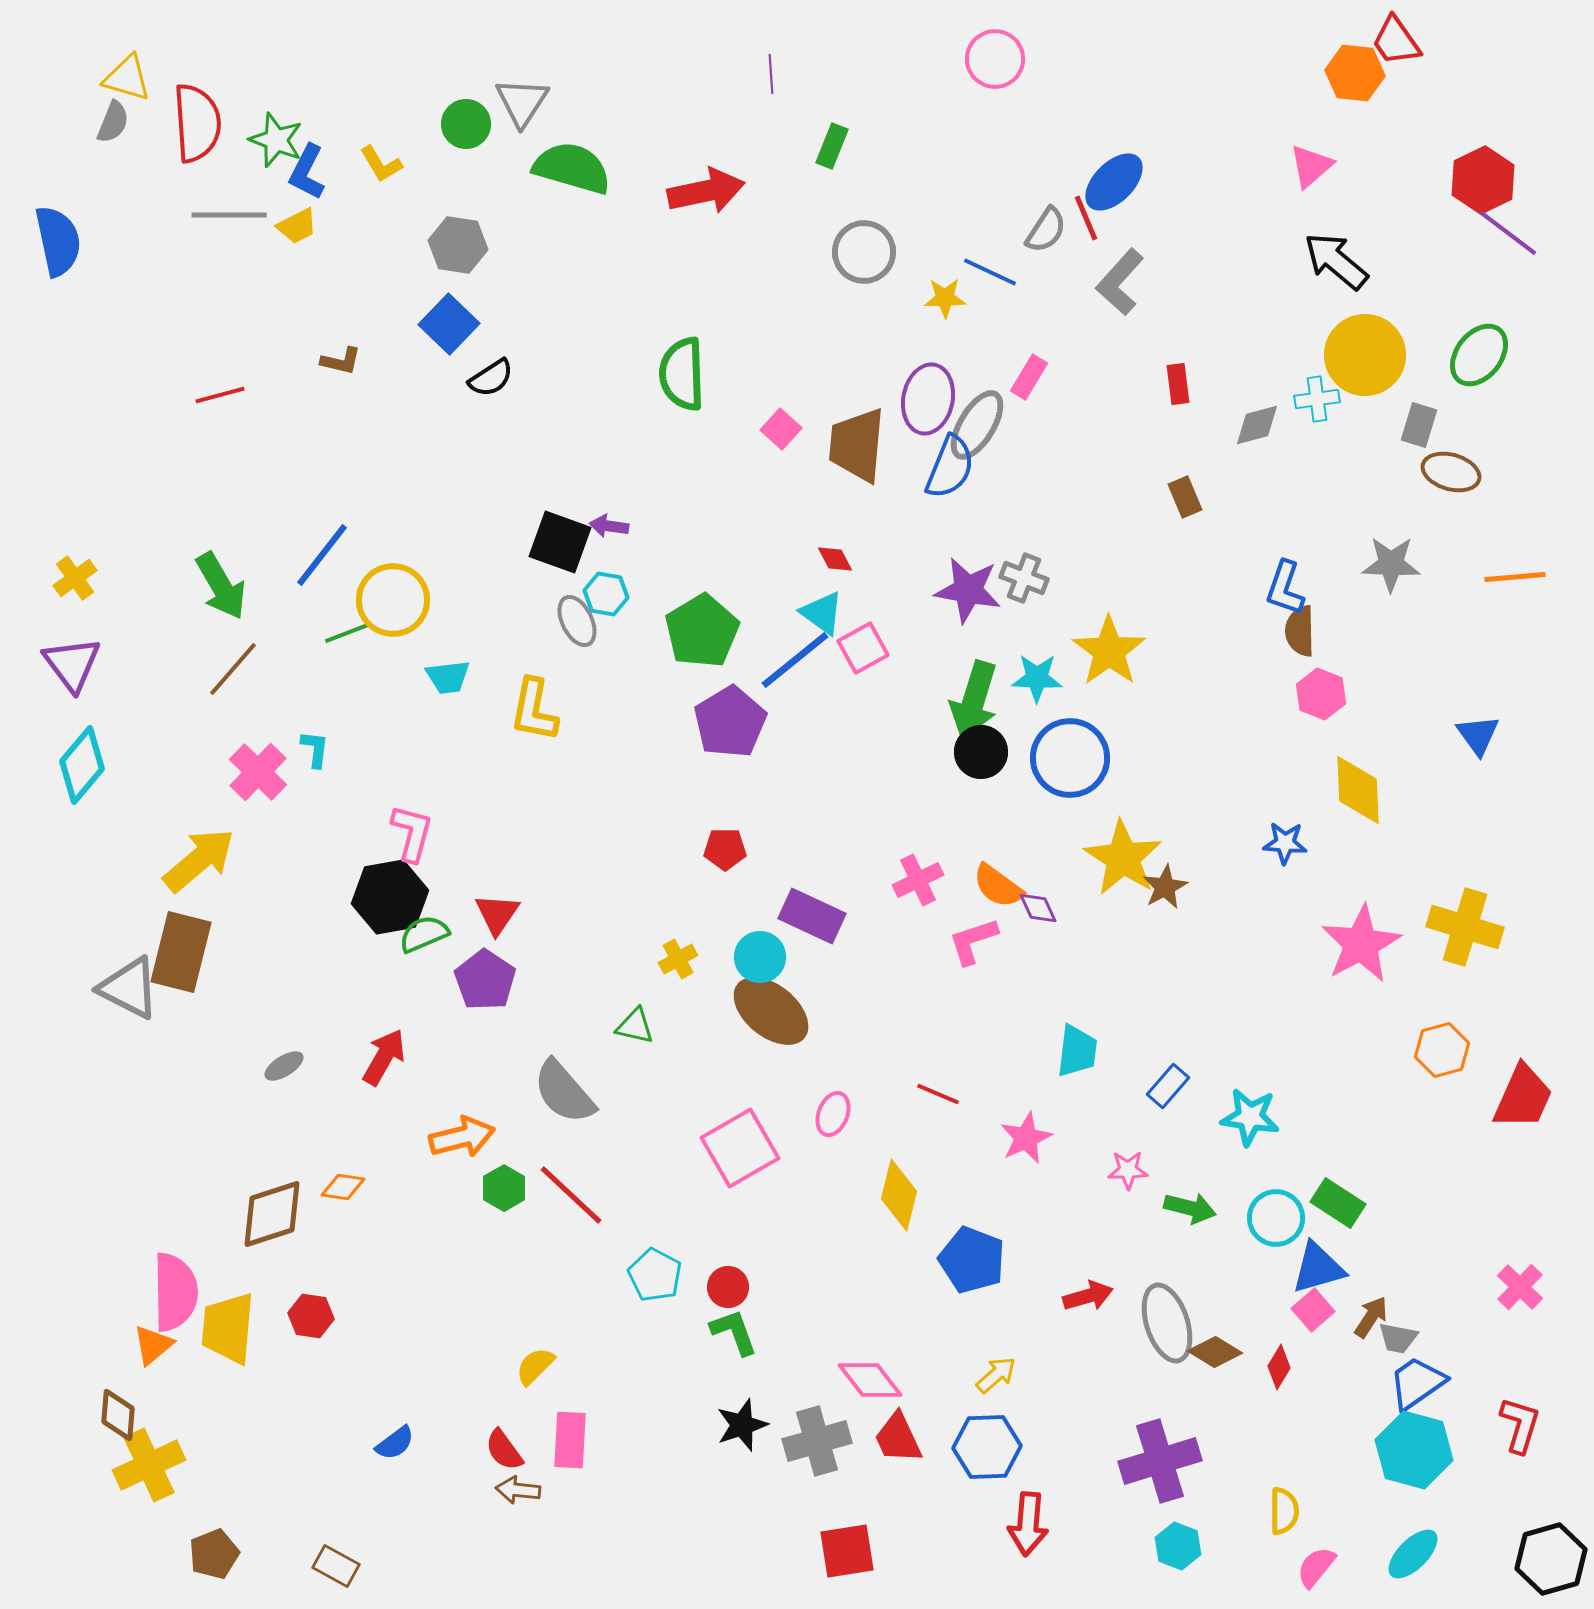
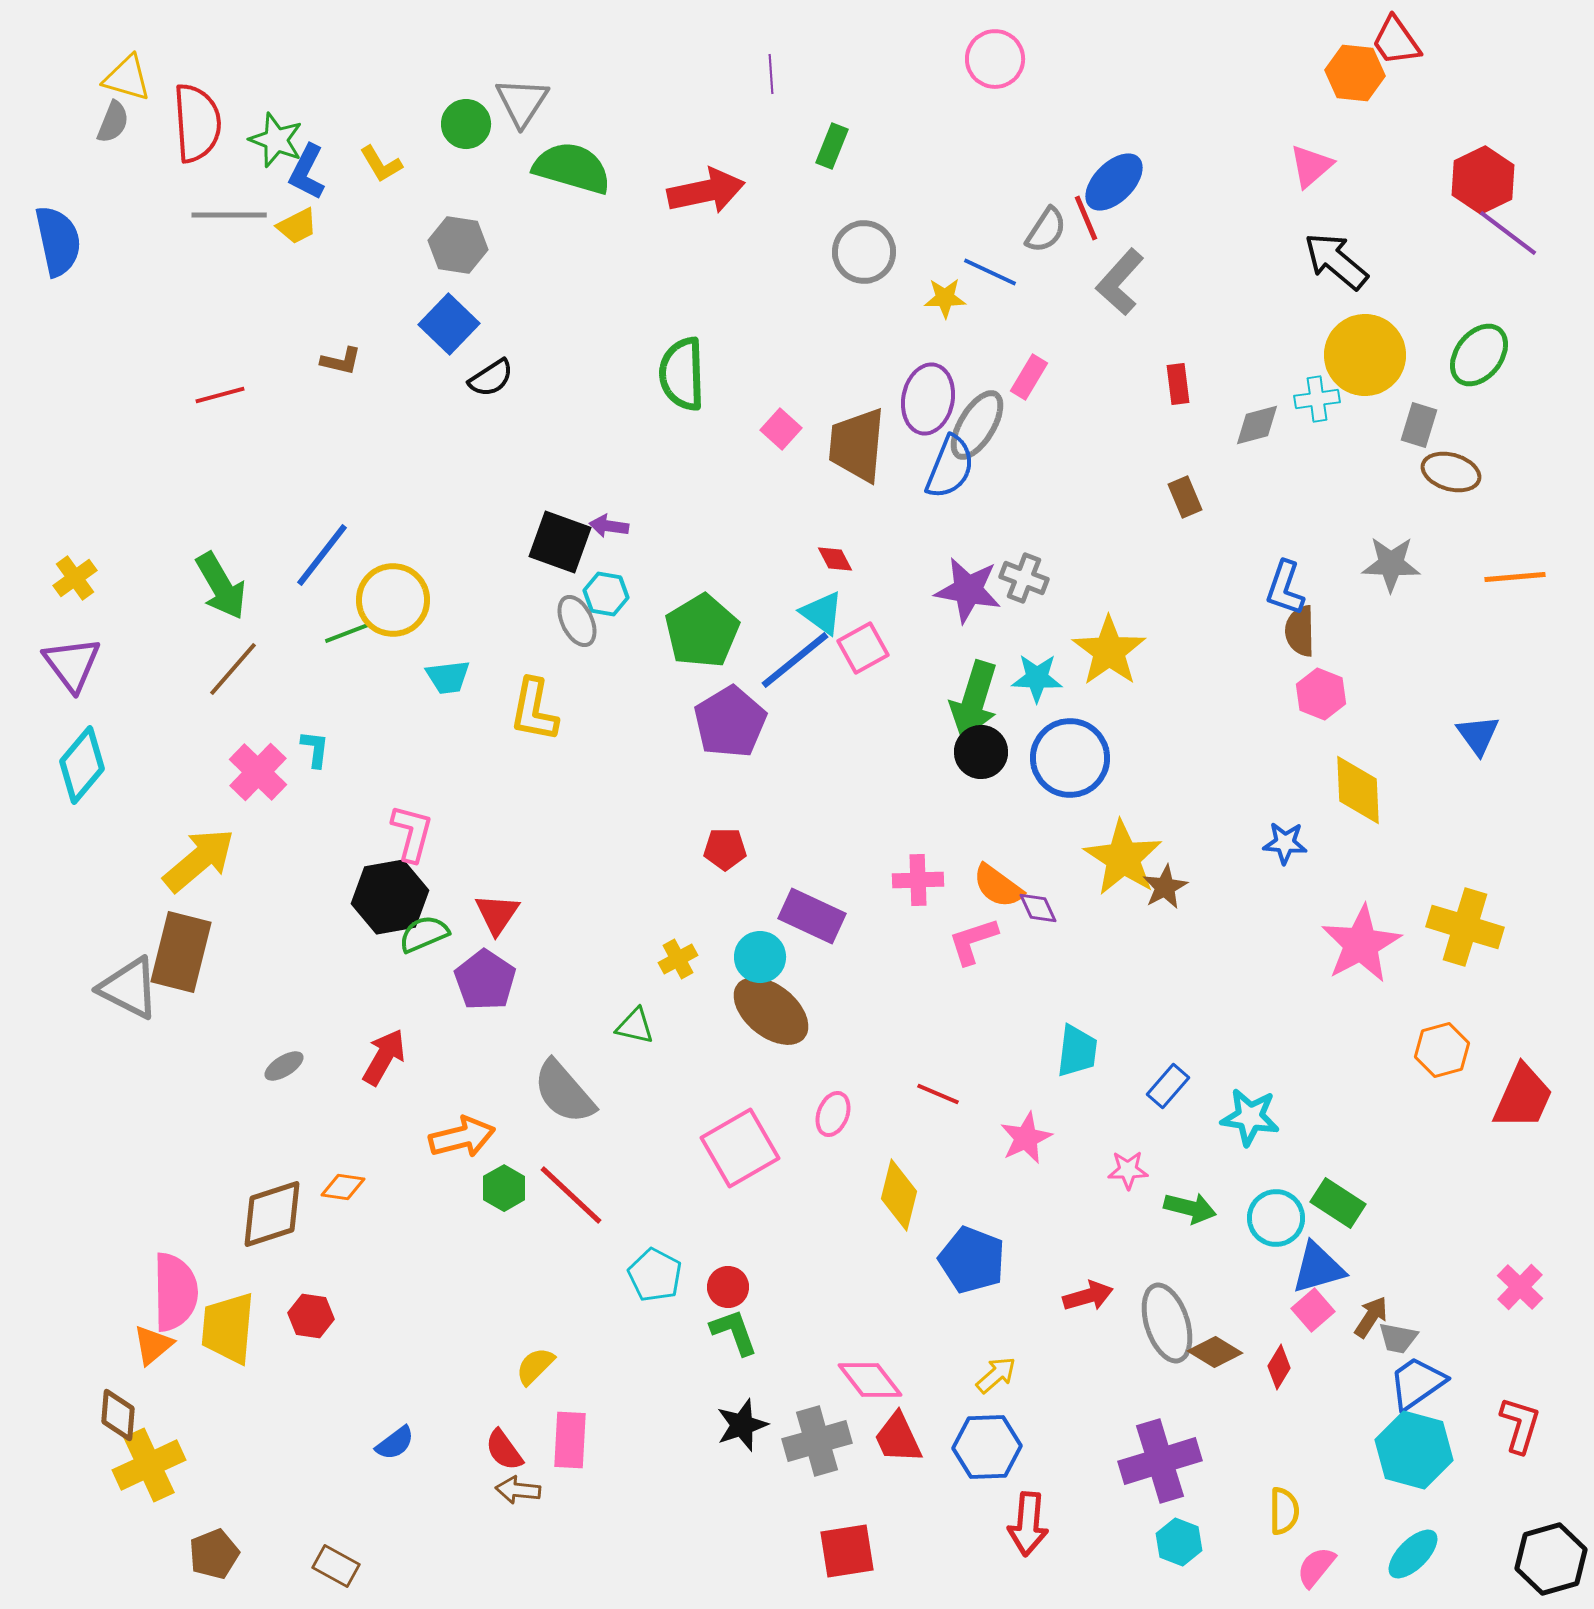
pink cross at (918, 880): rotated 24 degrees clockwise
cyan hexagon at (1178, 1546): moved 1 px right, 4 px up
